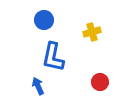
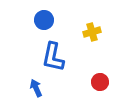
blue arrow: moved 2 px left, 2 px down
